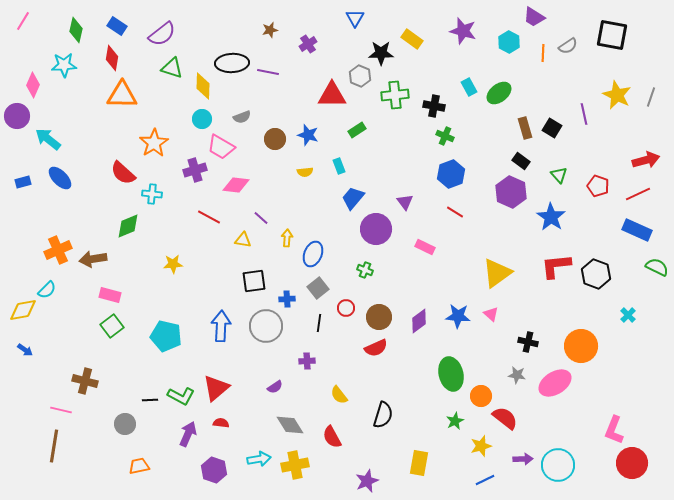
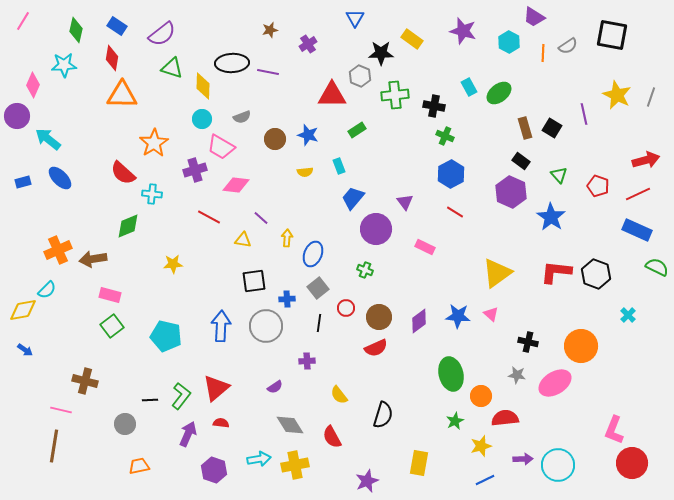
blue hexagon at (451, 174): rotated 8 degrees counterclockwise
red L-shape at (556, 266): moved 6 px down; rotated 12 degrees clockwise
green L-shape at (181, 396): rotated 80 degrees counterclockwise
red semicircle at (505, 418): rotated 44 degrees counterclockwise
